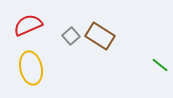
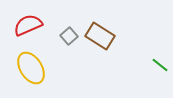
gray square: moved 2 px left
yellow ellipse: rotated 20 degrees counterclockwise
